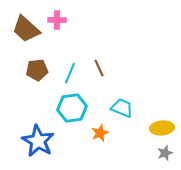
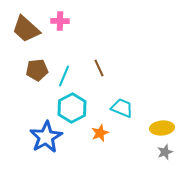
pink cross: moved 3 px right, 1 px down
cyan line: moved 6 px left, 3 px down
cyan hexagon: rotated 20 degrees counterclockwise
blue star: moved 8 px right, 4 px up; rotated 12 degrees clockwise
gray star: moved 1 px up
